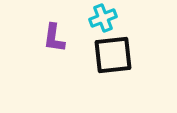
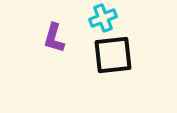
purple L-shape: rotated 8 degrees clockwise
